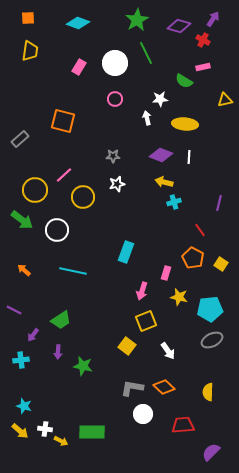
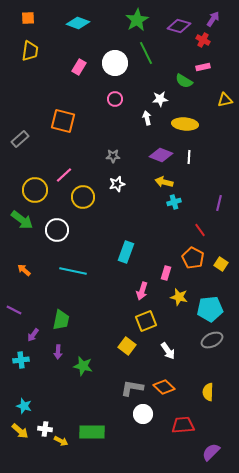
green trapezoid at (61, 320): rotated 45 degrees counterclockwise
